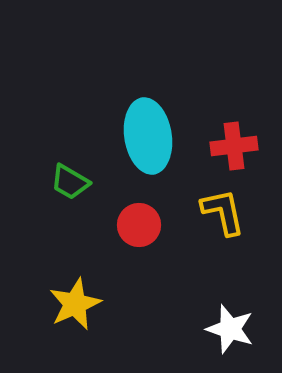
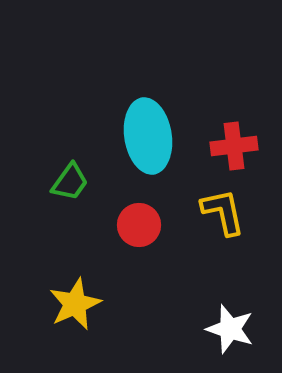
green trapezoid: rotated 84 degrees counterclockwise
